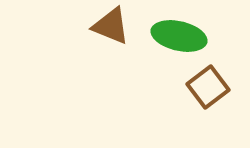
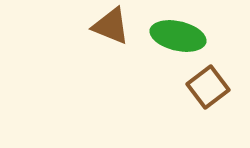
green ellipse: moved 1 px left
